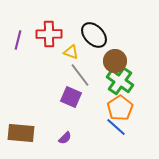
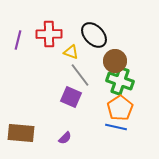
green cross: rotated 16 degrees counterclockwise
blue line: rotated 30 degrees counterclockwise
